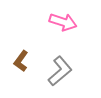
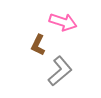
brown L-shape: moved 17 px right, 16 px up; rotated 10 degrees counterclockwise
